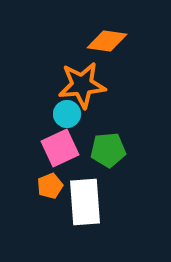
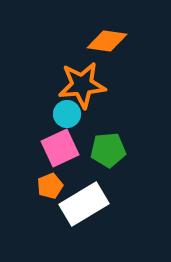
white rectangle: moved 1 px left, 2 px down; rotated 63 degrees clockwise
